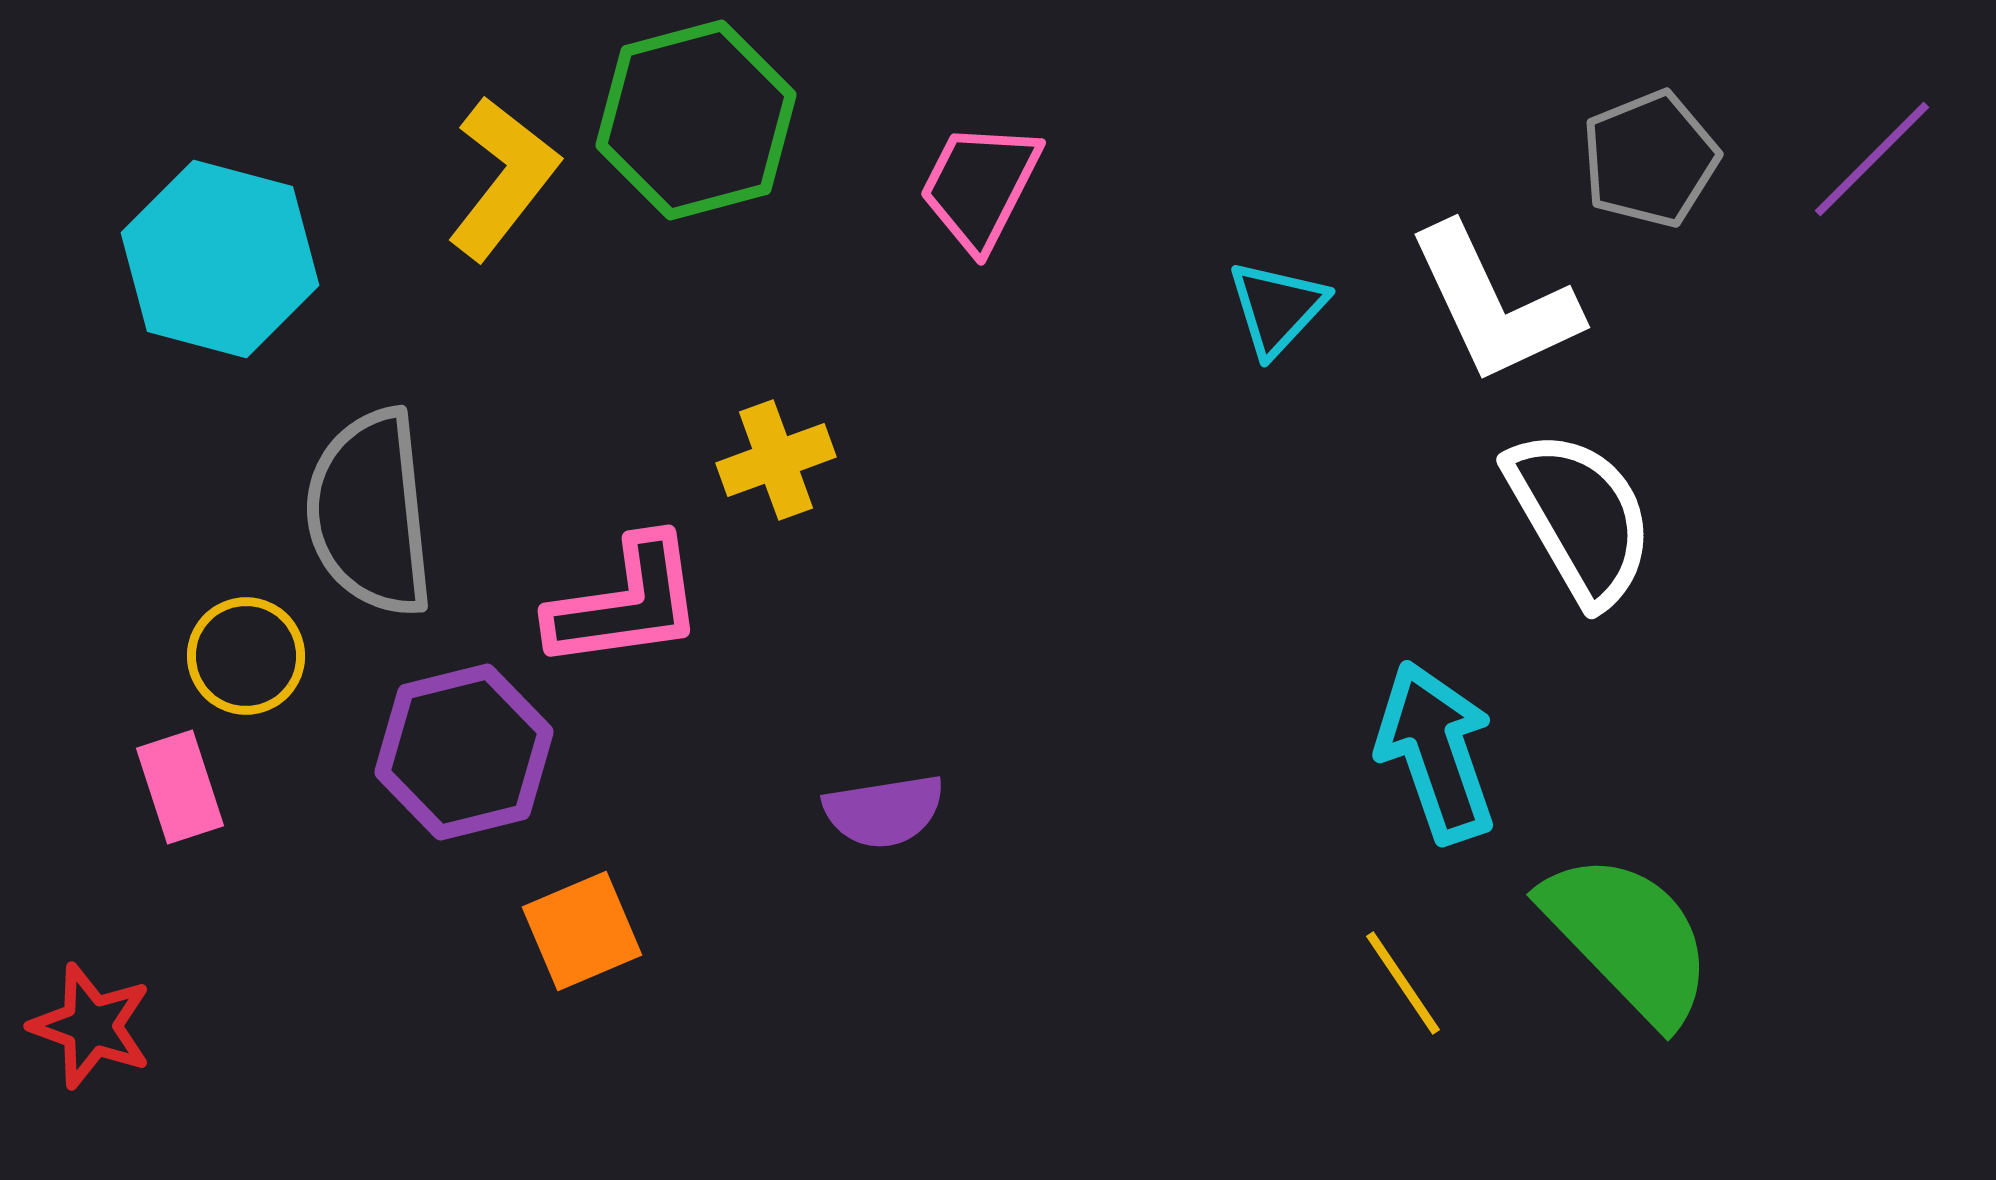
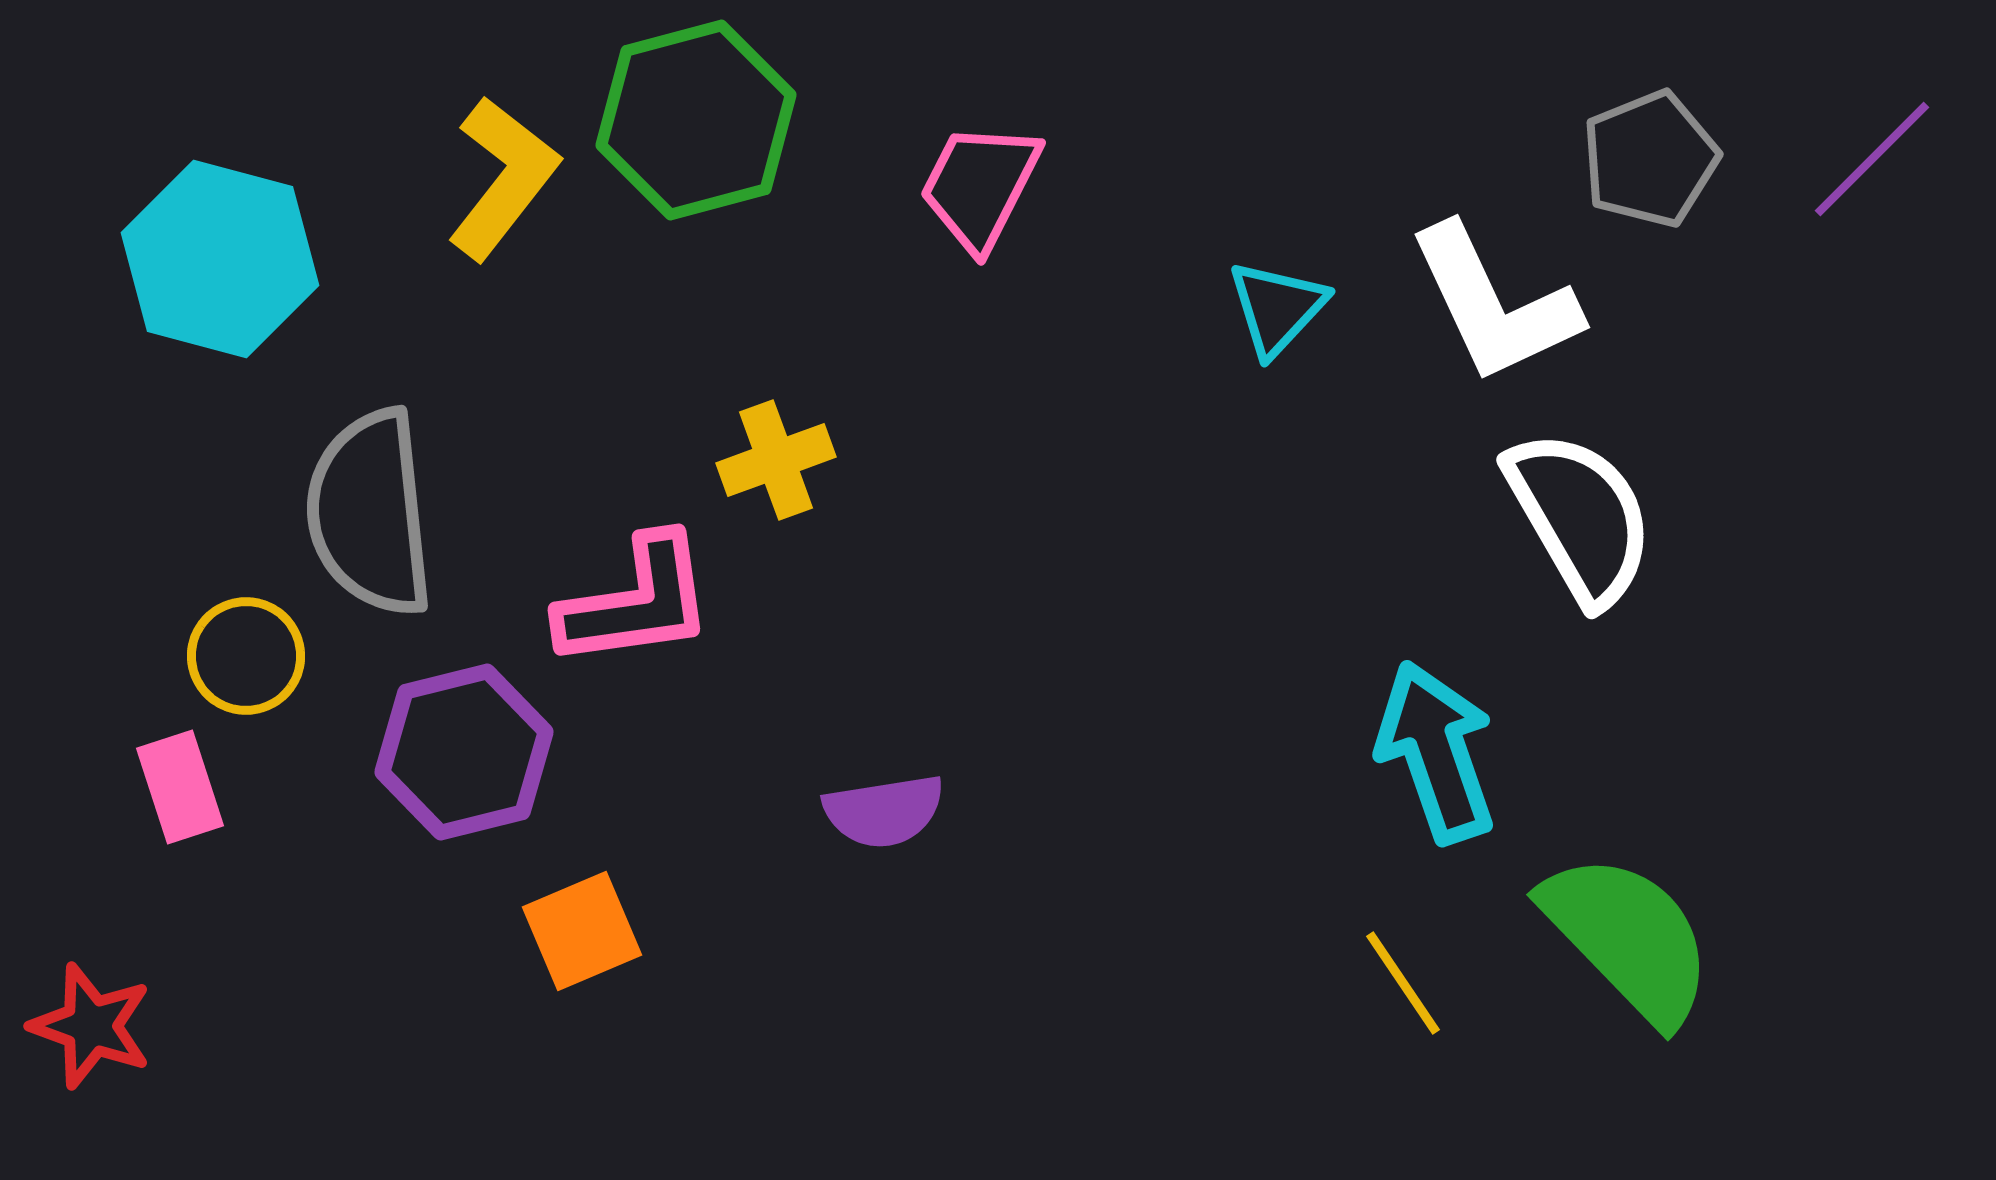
pink L-shape: moved 10 px right, 1 px up
